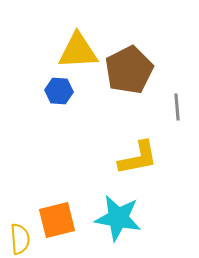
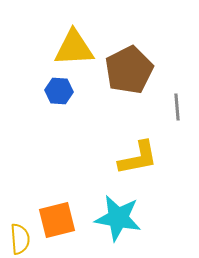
yellow triangle: moved 4 px left, 3 px up
